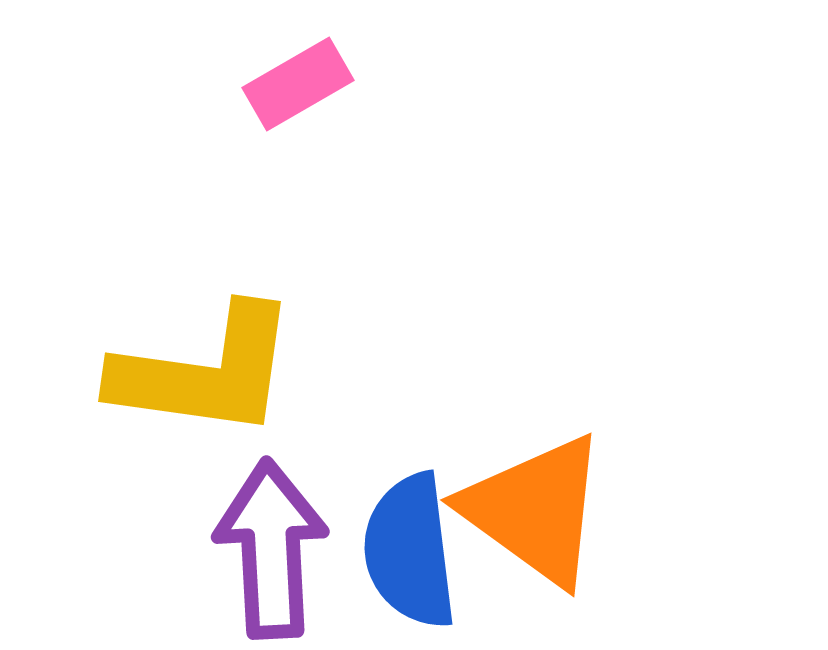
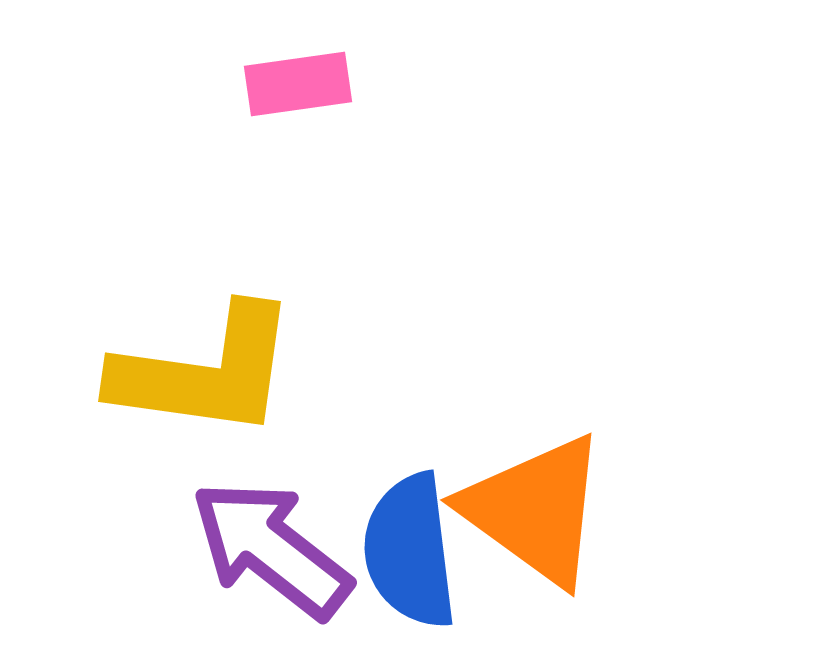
pink rectangle: rotated 22 degrees clockwise
purple arrow: rotated 49 degrees counterclockwise
